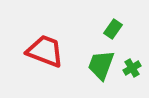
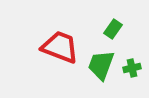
red trapezoid: moved 15 px right, 4 px up
green cross: rotated 18 degrees clockwise
